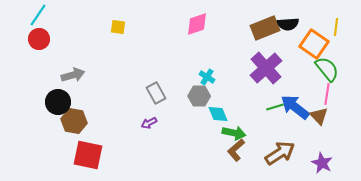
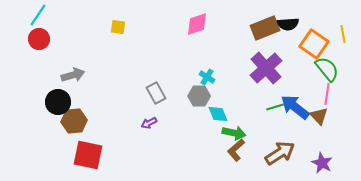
yellow line: moved 7 px right, 7 px down; rotated 18 degrees counterclockwise
brown hexagon: rotated 15 degrees counterclockwise
